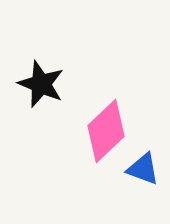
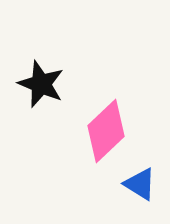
blue triangle: moved 3 px left, 15 px down; rotated 12 degrees clockwise
